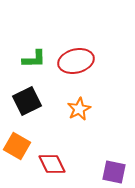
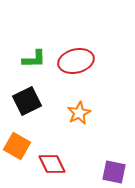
orange star: moved 4 px down
